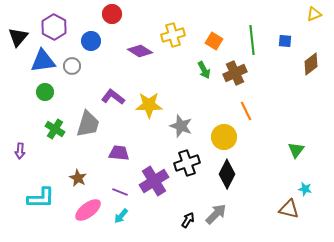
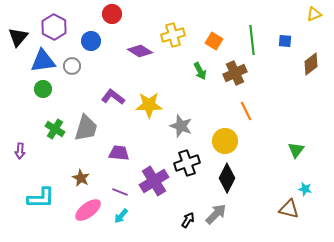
green arrow: moved 4 px left, 1 px down
green circle: moved 2 px left, 3 px up
gray trapezoid: moved 2 px left, 4 px down
yellow circle: moved 1 px right, 4 px down
black diamond: moved 4 px down
brown star: moved 3 px right
